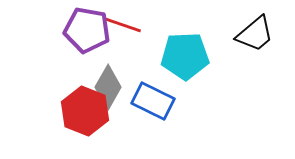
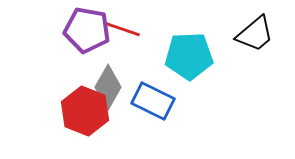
red line: moved 1 px left, 4 px down
cyan pentagon: moved 4 px right
